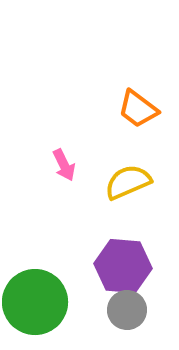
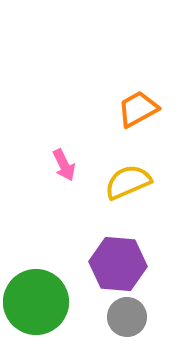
orange trapezoid: rotated 114 degrees clockwise
purple hexagon: moved 5 px left, 2 px up
green circle: moved 1 px right
gray circle: moved 7 px down
